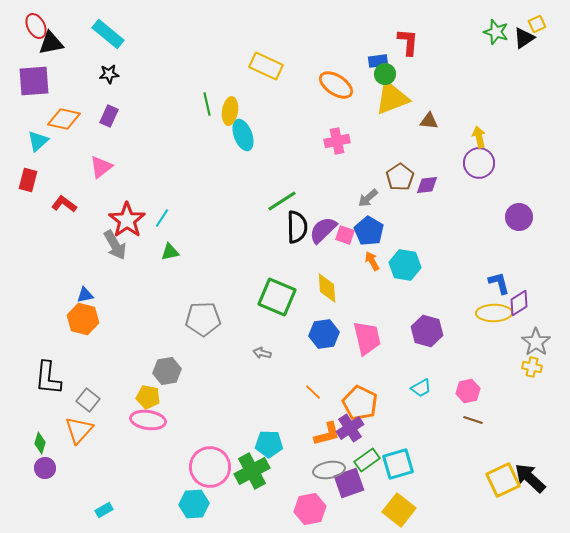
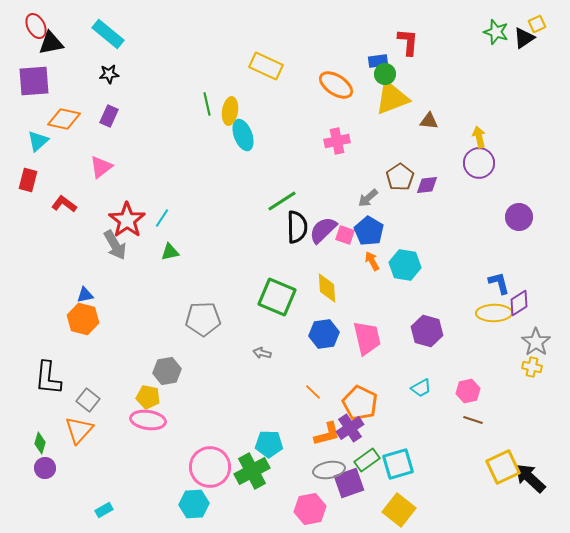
yellow square at (503, 480): moved 13 px up
